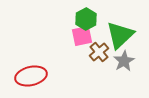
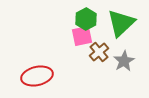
green triangle: moved 1 px right, 12 px up
red ellipse: moved 6 px right
